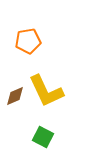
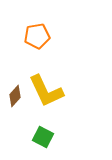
orange pentagon: moved 9 px right, 5 px up
brown diamond: rotated 25 degrees counterclockwise
